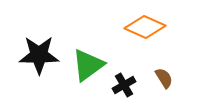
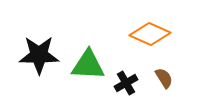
orange diamond: moved 5 px right, 7 px down
green triangle: rotated 39 degrees clockwise
black cross: moved 2 px right, 2 px up
